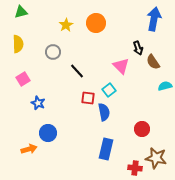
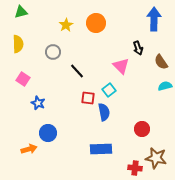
blue arrow: rotated 10 degrees counterclockwise
brown semicircle: moved 8 px right
pink square: rotated 24 degrees counterclockwise
blue rectangle: moved 5 px left; rotated 75 degrees clockwise
